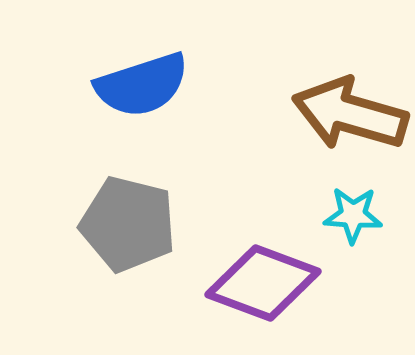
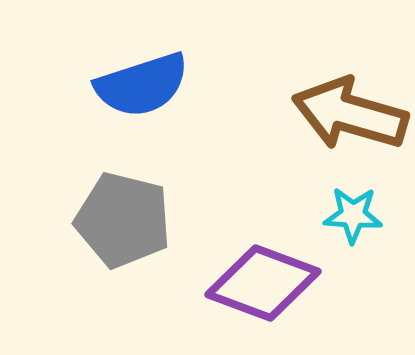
gray pentagon: moved 5 px left, 4 px up
